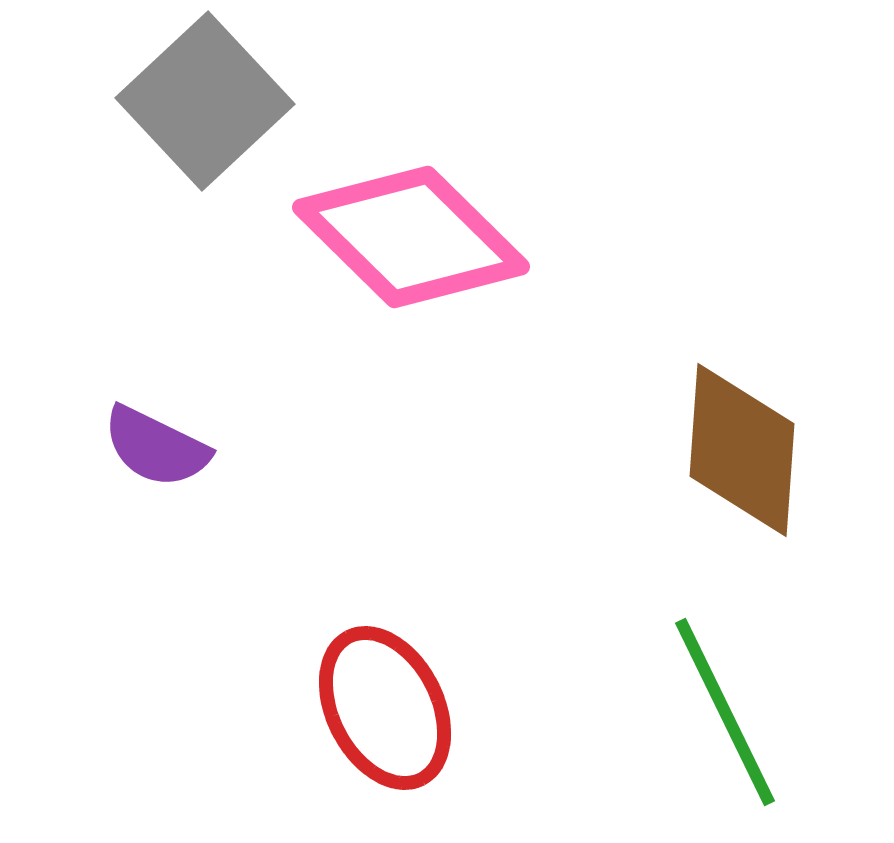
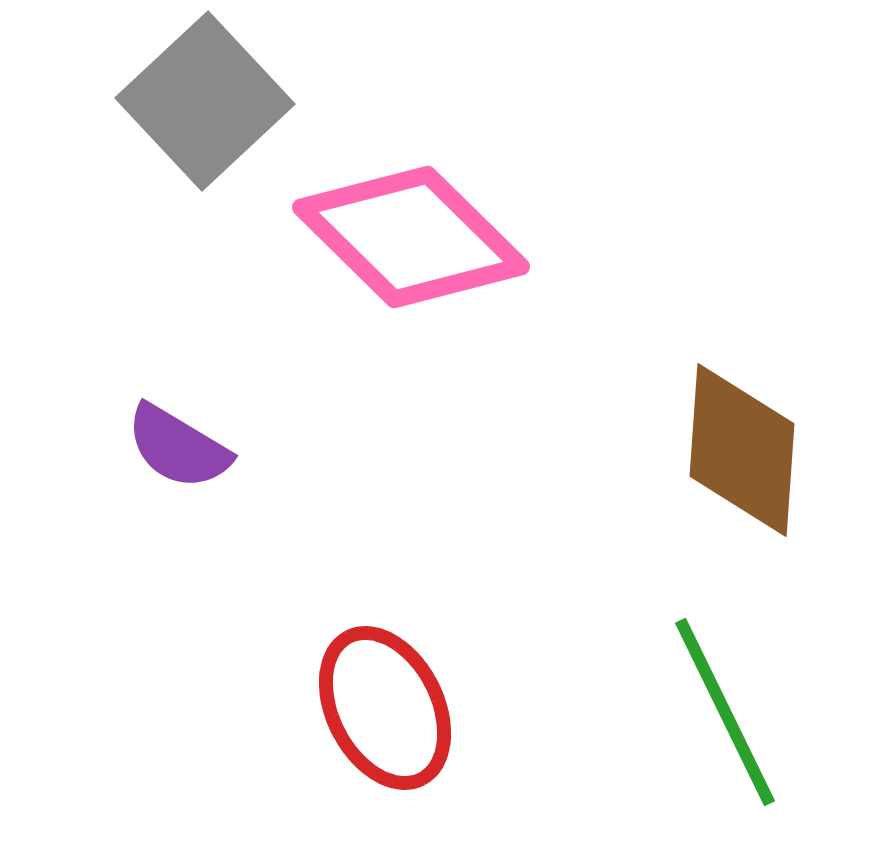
purple semicircle: moved 22 px right; rotated 5 degrees clockwise
